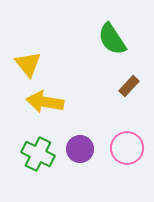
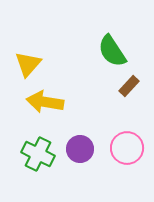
green semicircle: moved 12 px down
yellow triangle: rotated 20 degrees clockwise
